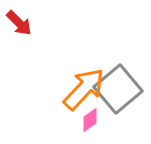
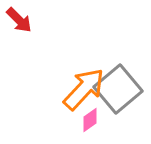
red arrow: moved 3 px up
